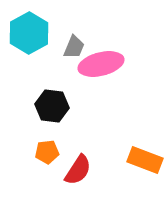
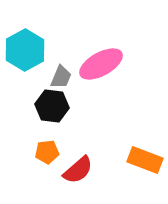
cyan hexagon: moved 4 px left, 17 px down
gray trapezoid: moved 13 px left, 30 px down
pink ellipse: rotated 15 degrees counterclockwise
red semicircle: rotated 16 degrees clockwise
